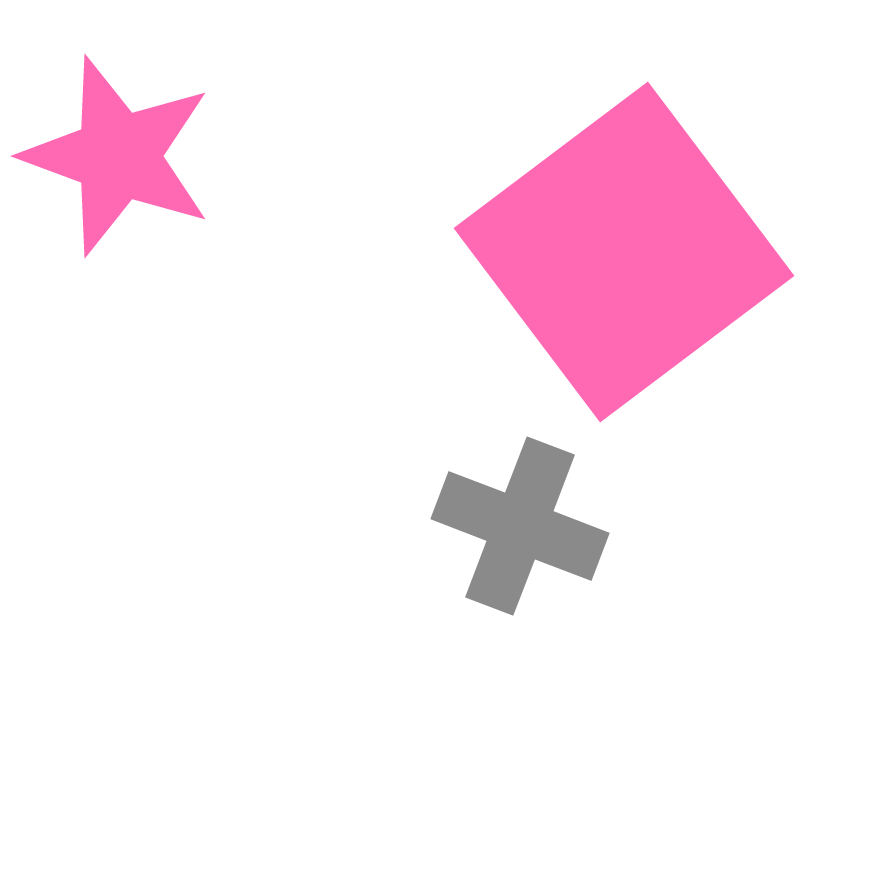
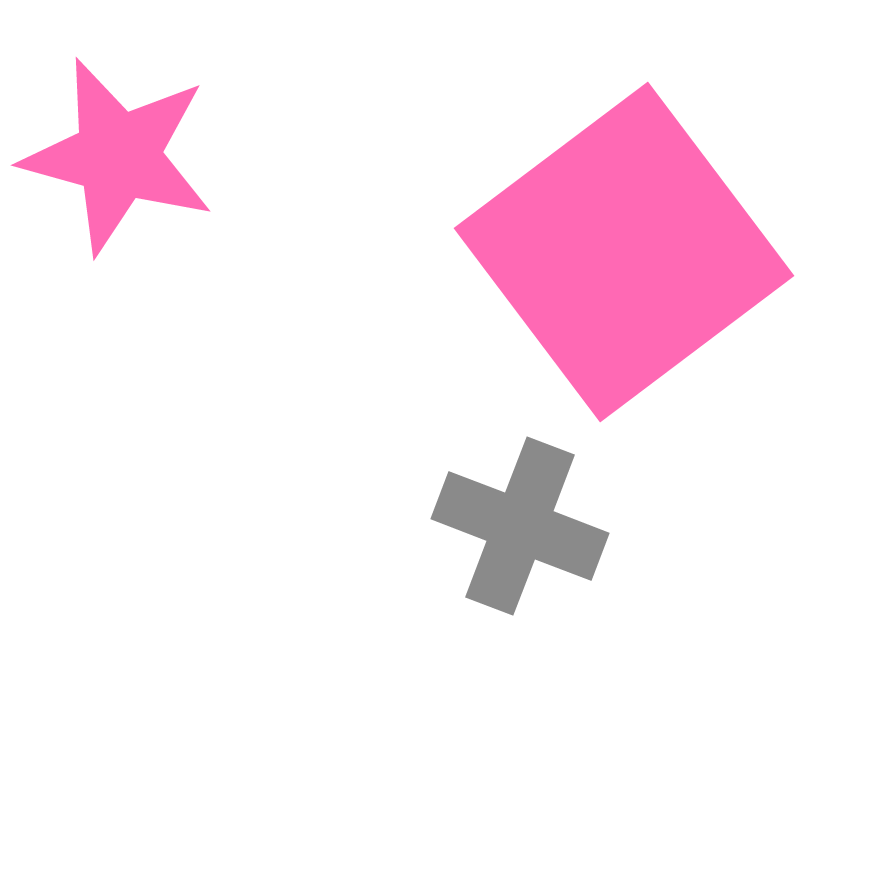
pink star: rotated 5 degrees counterclockwise
